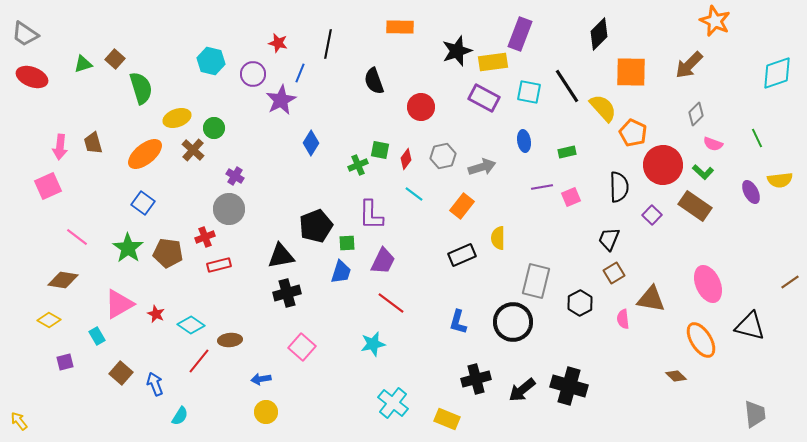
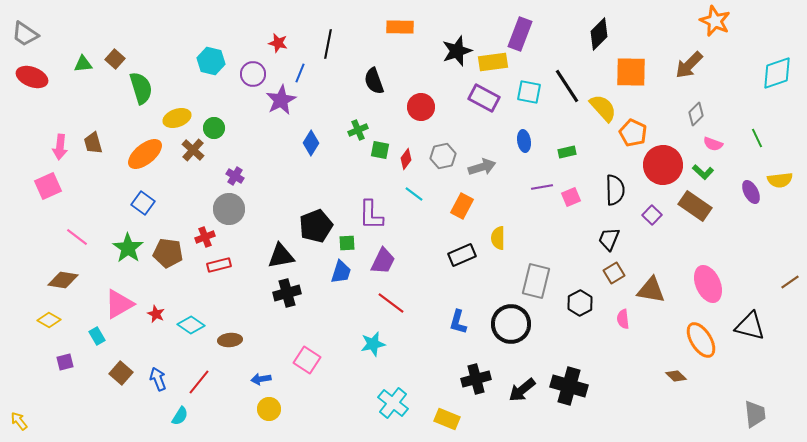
green triangle at (83, 64): rotated 12 degrees clockwise
green cross at (358, 165): moved 35 px up
black semicircle at (619, 187): moved 4 px left, 3 px down
orange rectangle at (462, 206): rotated 10 degrees counterclockwise
brown triangle at (651, 299): moved 9 px up
black circle at (513, 322): moved 2 px left, 2 px down
pink square at (302, 347): moved 5 px right, 13 px down; rotated 8 degrees counterclockwise
red line at (199, 361): moved 21 px down
blue arrow at (155, 384): moved 3 px right, 5 px up
yellow circle at (266, 412): moved 3 px right, 3 px up
